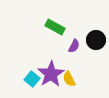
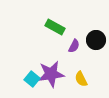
purple star: rotated 24 degrees clockwise
yellow semicircle: moved 12 px right
